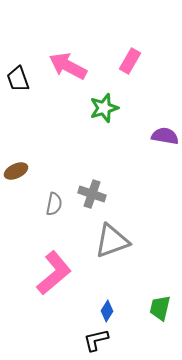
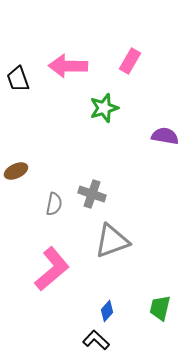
pink arrow: rotated 27 degrees counterclockwise
pink L-shape: moved 2 px left, 4 px up
blue diamond: rotated 10 degrees clockwise
black L-shape: rotated 56 degrees clockwise
